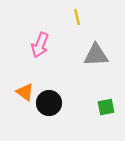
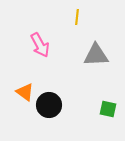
yellow line: rotated 21 degrees clockwise
pink arrow: rotated 50 degrees counterclockwise
black circle: moved 2 px down
green square: moved 2 px right, 2 px down; rotated 24 degrees clockwise
